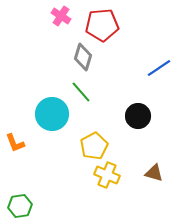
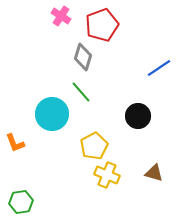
red pentagon: rotated 16 degrees counterclockwise
green hexagon: moved 1 px right, 4 px up
